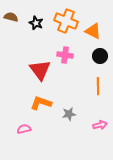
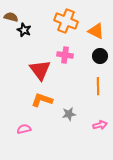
black star: moved 12 px left, 7 px down
orange triangle: moved 3 px right
orange L-shape: moved 1 px right, 3 px up
